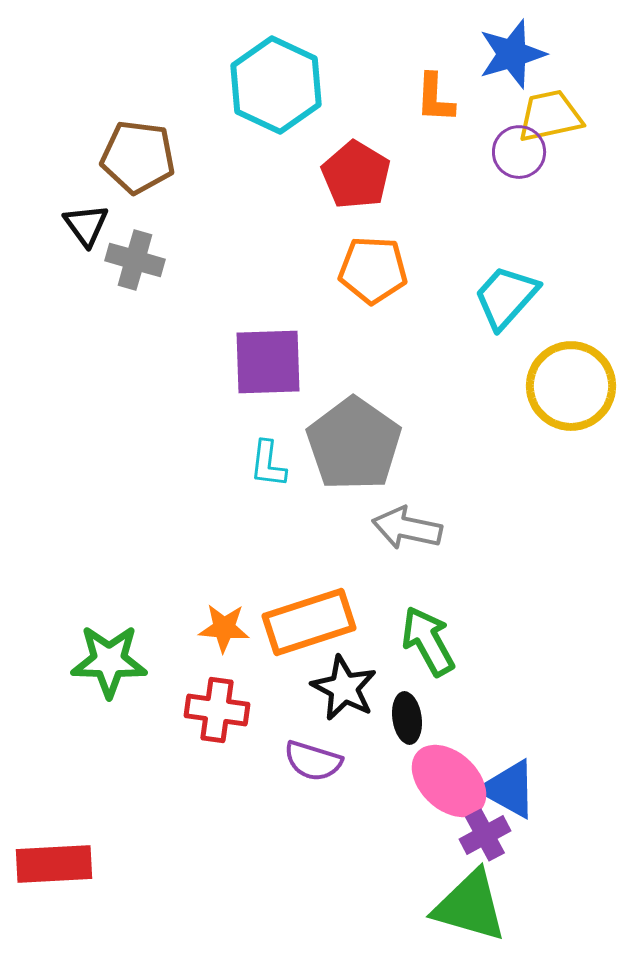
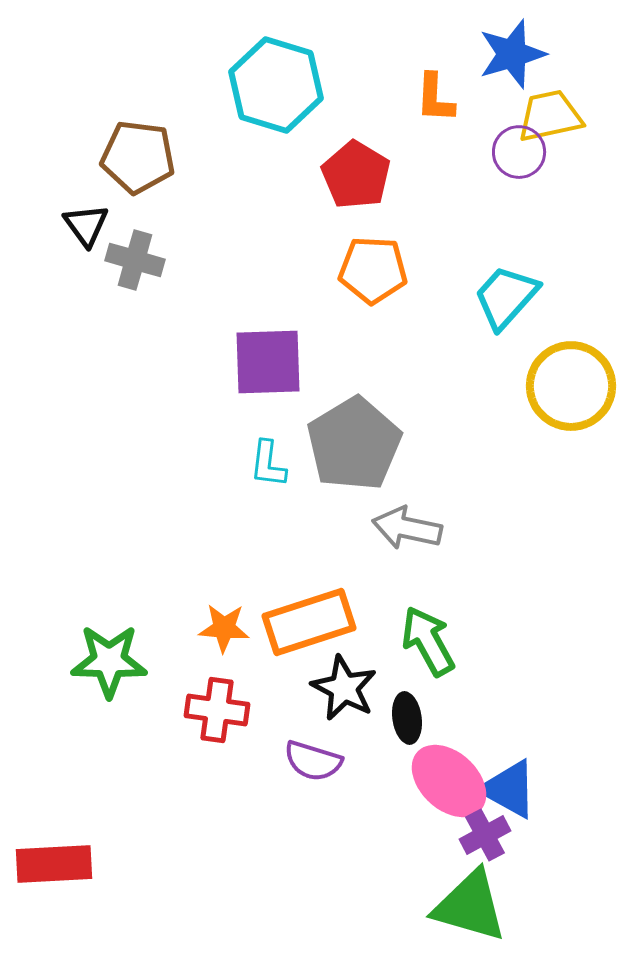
cyan hexagon: rotated 8 degrees counterclockwise
gray pentagon: rotated 6 degrees clockwise
